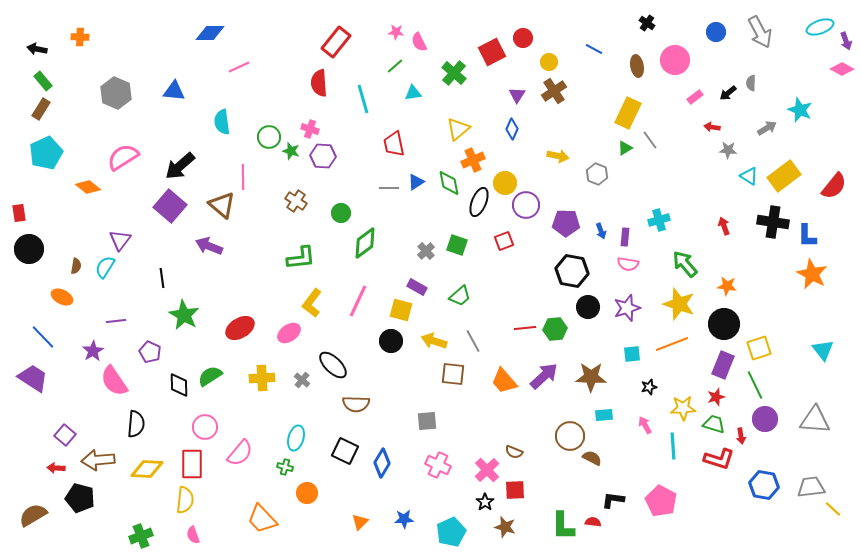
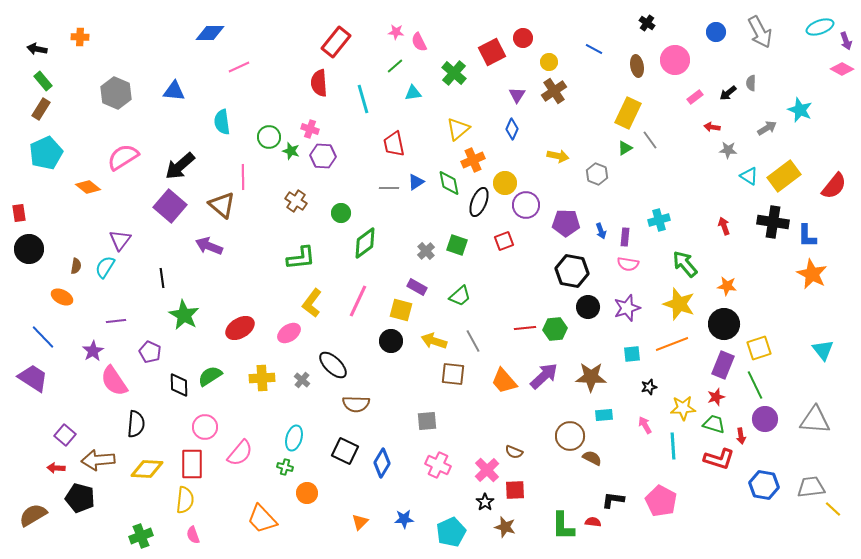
cyan ellipse at (296, 438): moved 2 px left
